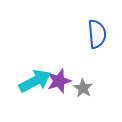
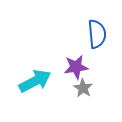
purple star: moved 17 px right, 14 px up; rotated 10 degrees clockwise
